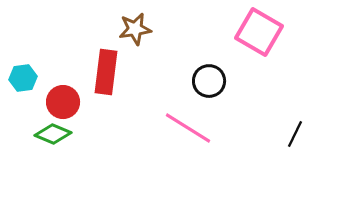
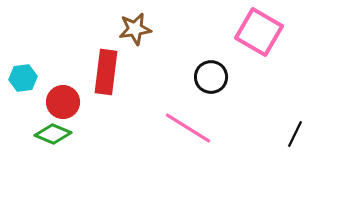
black circle: moved 2 px right, 4 px up
